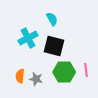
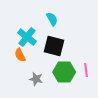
cyan cross: moved 1 px left, 1 px up; rotated 24 degrees counterclockwise
orange semicircle: moved 21 px up; rotated 32 degrees counterclockwise
